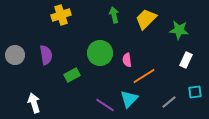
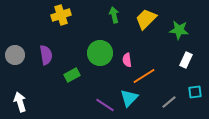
cyan triangle: moved 1 px up
white arrow: moved 14 px left, 1 px up
